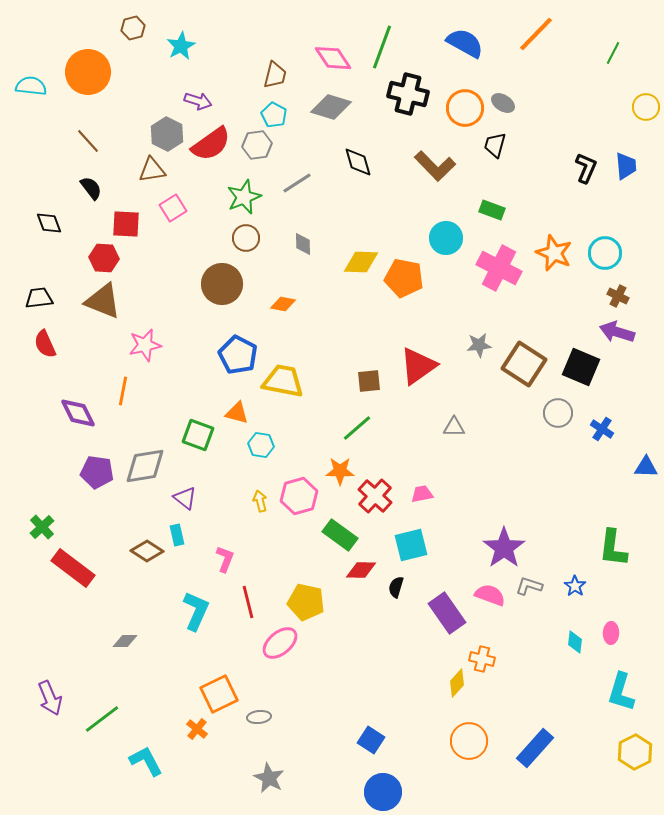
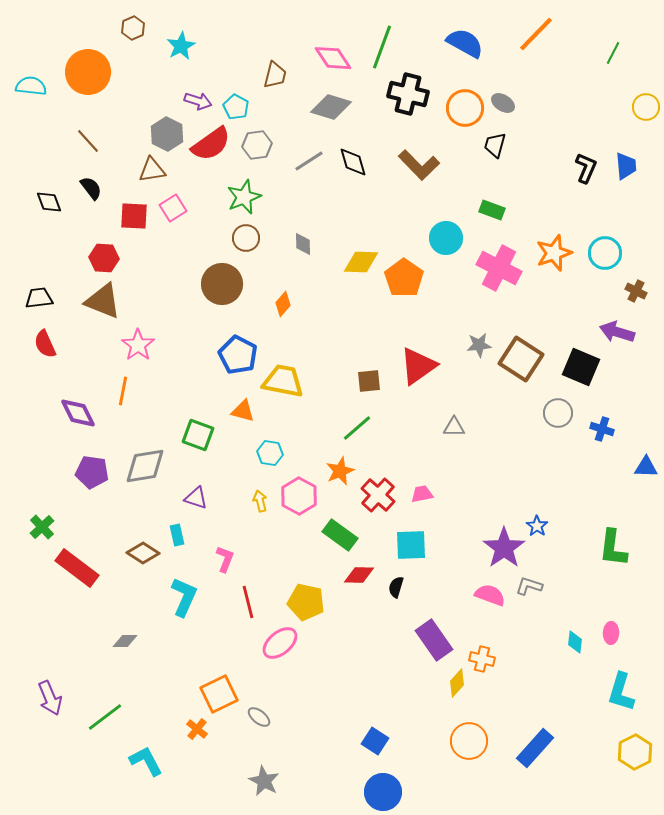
brown hexagon at (133, 28): rotated 10 degrees counterclockwise
cyan pentagon at (274, 115): moved 38 px left, 8 px up
black diamond at (358, 162): moved 5 px left
brown L-shape at (435, 166): moved 16 px left, 1 px up
gray line at (297, 183): moved 12 px right, 22 px up
black diamond at (49, 223): moved 21 px up
red square at (126, 224): moved 8 px right, 8 px up
orange star at (554, 253): rotated 30 degrees clockwise
orange pentagon at (404, 278): rotated 24 degrees clockwise
brown cross at (618, 296): moved 18 px right, 5 px up
orange diamond at (283, 304): rotated 60 degrees counterclockwise
pink star at (145, 345): moved 7 px left; rotated 24 degrees counterclockwise
brown square at (524, 364): moved 3 px left, 5 px up
orange triangle at (237, 413): moved 6 px right, 2 px up
blue cross at (602, 429): rotated 15 degrees counterclockwise
cyan hexagon at (261, 445): moved 9 px right, 8 px down
orange star at (340, 471): rotated 24 degrees counterclockwise
purple pentagon at (97, 472): moved 5 px left
pink hexagon at (299, 496): rotated 15 degrees counterclockwise
red cross at (375, 496): moved 3 px right, 1 px up
purple triangle at (185, 498): moved 11 px right; rotated 20 degrees counterclockwise
cyan square at (411, 545): rotated 12 degrees clockwise
brown diamond at (147, 551): moved 4 px left, 2 px down
red rectangle at (73, 568): moved 4 px right
red diamond at (361, 570): moved 2 px left, 5 px down
blue star at (575, 586): moved 38 px left, 60 px up
cyan L-shape at (196, 611): moved 12 px left, 14 px up
purple rectangle at (447, 613): moved 13 px left, 27 px down
gray ellipse at (259, 717): rotated 45 degrees clockwise
green line at (102, 719): moved 3 px right, 2 px up
blue square at (371, 740): moved 4 px right, 1 px down
gray star at (269, 778): moved 5 px left, 3 px down
